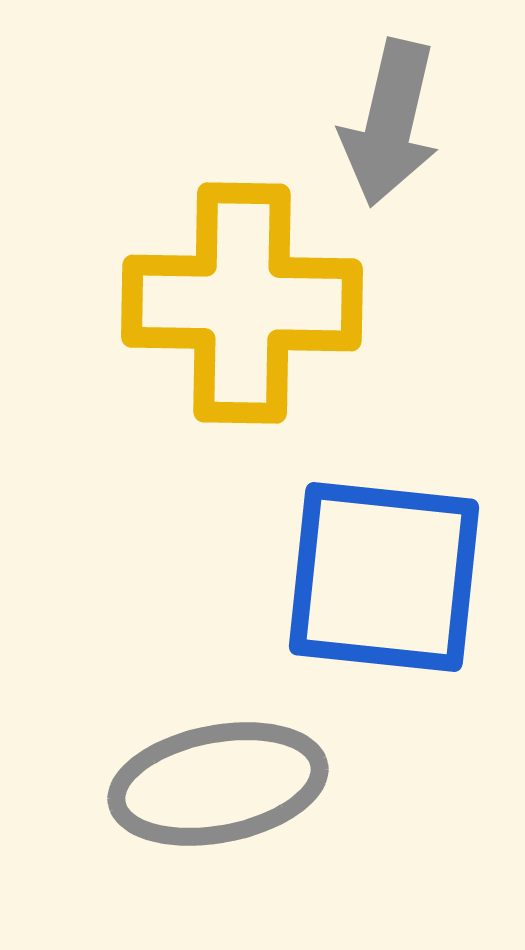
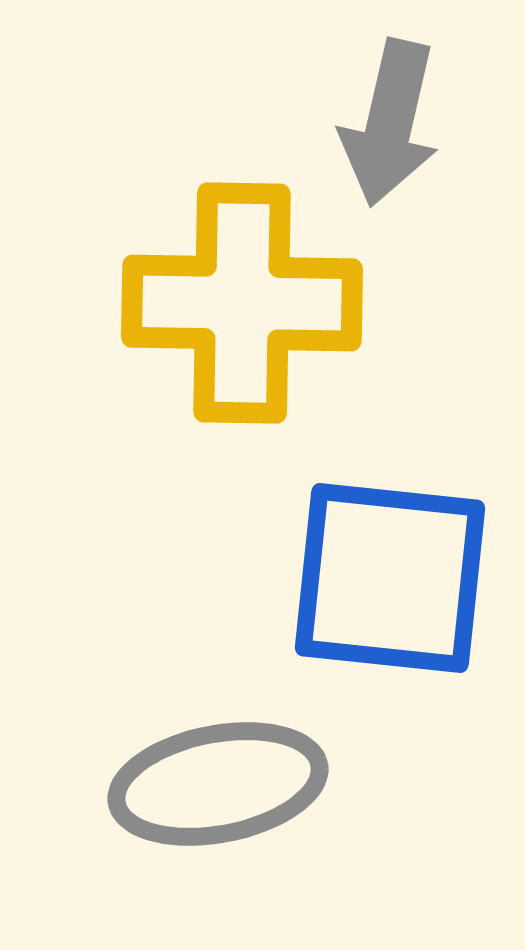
blue square: moved 6 px right, 1 px down
